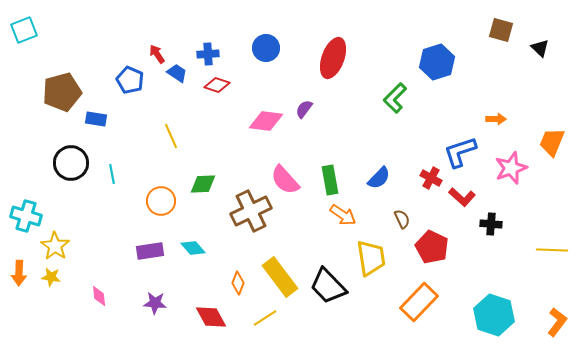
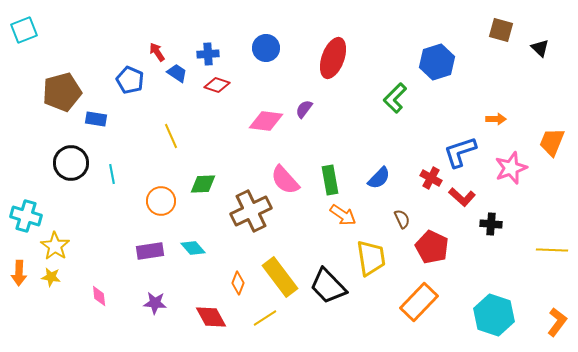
red arrow at (157, 54): moved 2 px up
